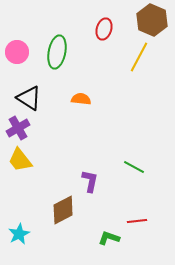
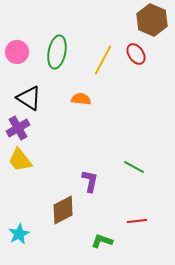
red ellipse: moved 32 px right, 25 px down; rotated 50 degrees counterclockwise
yellow line: moved 36 px left, 3 px down
green L-shape: moved 7 px left, 3 px down
